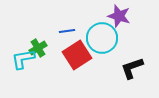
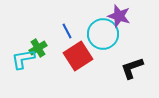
blue line: rotated 70 degrees clockwise
cyan circle: moved 1 px right, 4 px up
red square: moved 1 px right, 1 px down
